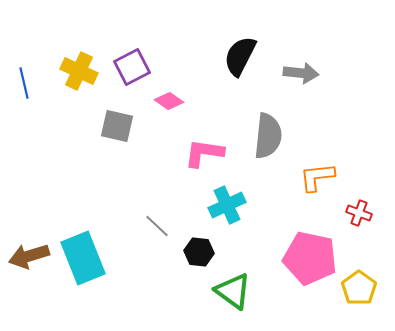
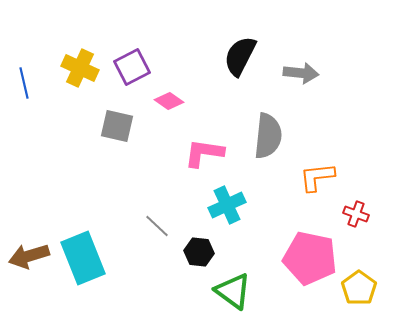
yellow cross: moved 1 px right, 3 px up
red cross: moved 3 px left, 1 px down
